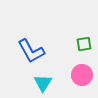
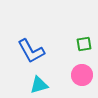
cyan triangle: moved 4 px left, 2 px down; rotated 42 degrees clockwise
